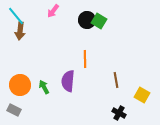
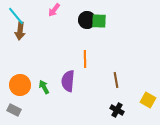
pink arrow: moved 1 px right, 1 px up
green square: rotated 28 degrees counterclockwise
yellow square: moved 6 px right, 5 px down
black cross: moved 2 px left, 3 px up
